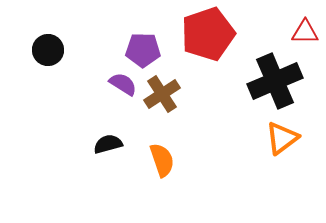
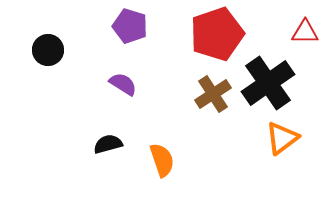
red pentagon: moved 9 px right
purple pentagon: moved 13 px left, 24 px up; rotated 16 degrees clockwise
black cross: moved 7 px left, 2 px down; rotated 12 degrees counterclockwise
brown cross: moved 51 px right
